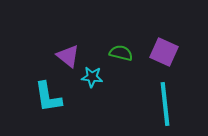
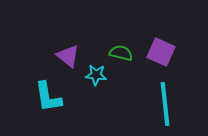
purple square: moved 3 px left
cyan star: moved 4 px right, 2 px up
